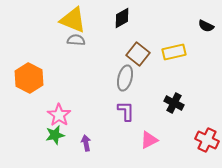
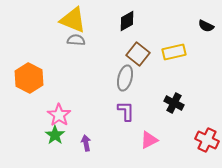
black diamond: moved 5 px right, 3 px down
green star: rotated 24 degrees counterclockwise
